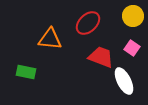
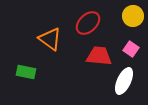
orange triangle: rotated 30 degrees clockwise
pink square: moved 1 px left, 1 px down
red trapezoid: moved 2 px left, 1 px up; rotated 16 degrees counterclockwise
white ellipse: rotated 52 degrees clockwise
